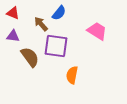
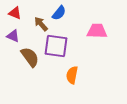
red triangle: moved 2 px right
pink trapezoid: rotated 30 degrees counterclockwise
purple triangle: rotated 16 degrees clockwise
